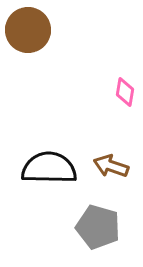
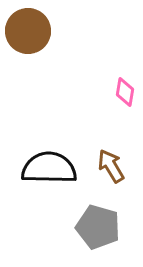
brown circle: moved 1 px down
brown arrow: rotated 40 degrees clockwise
